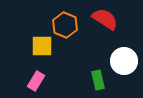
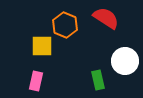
red semicircle: moved 1 px right, 1 px up
white circle: moved 1 px right
pink rectangle: rotated 18 degrees counterclockwise
